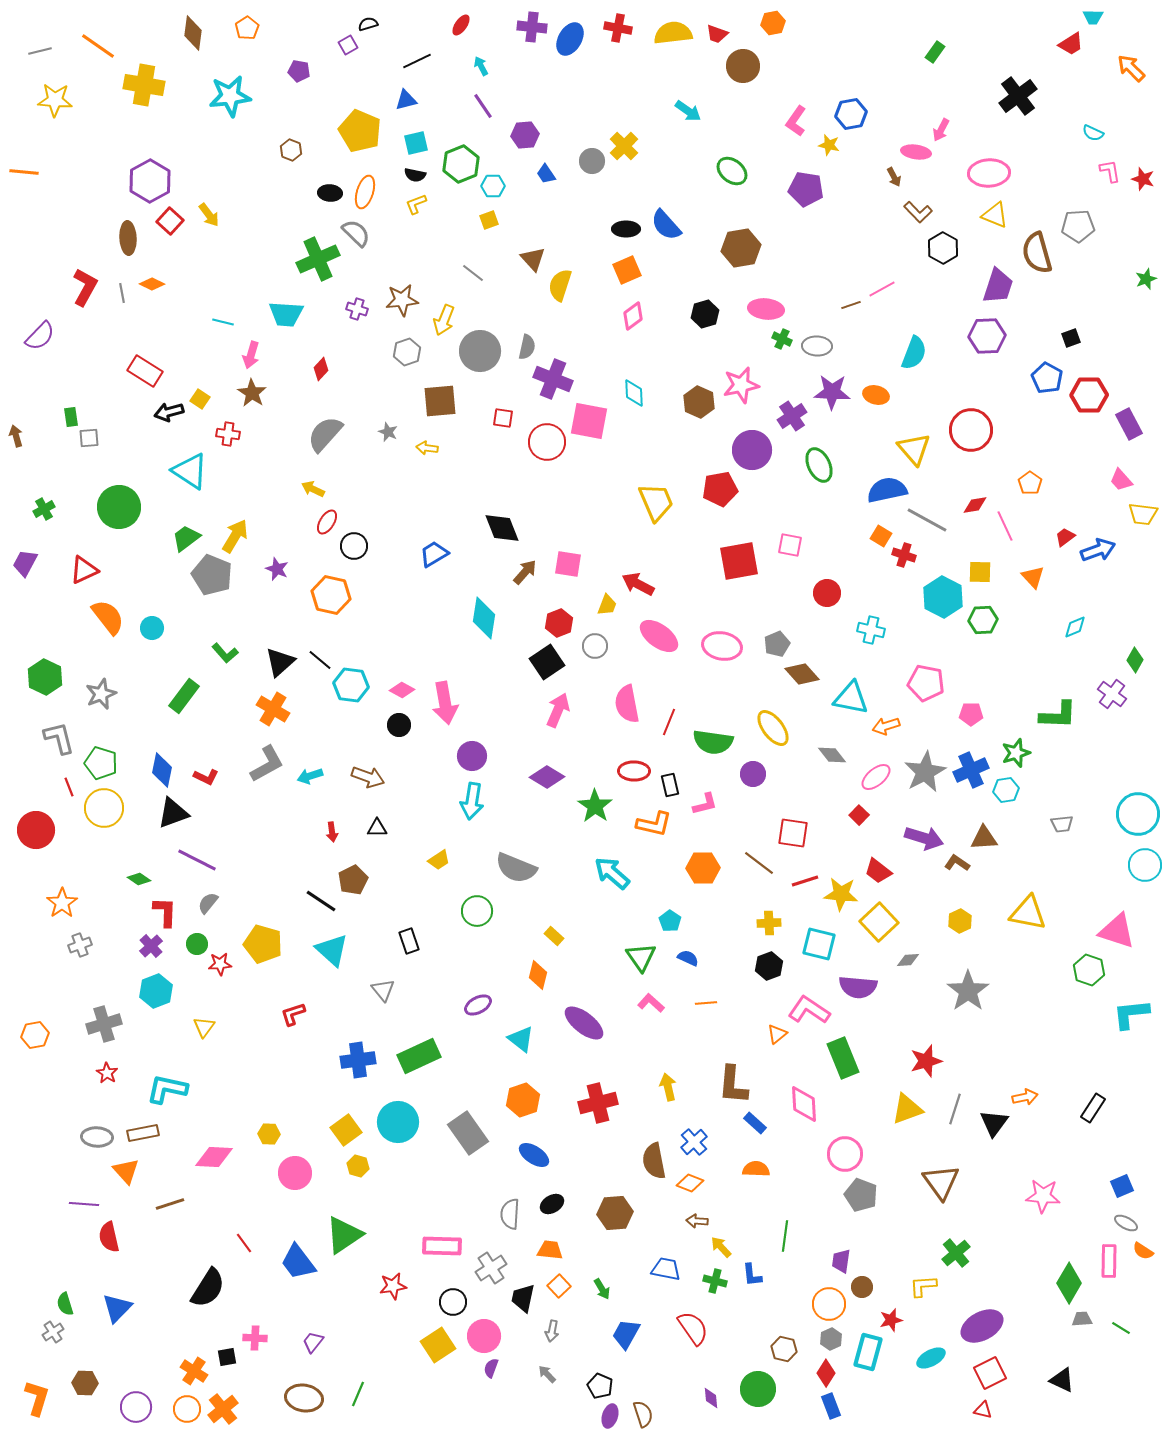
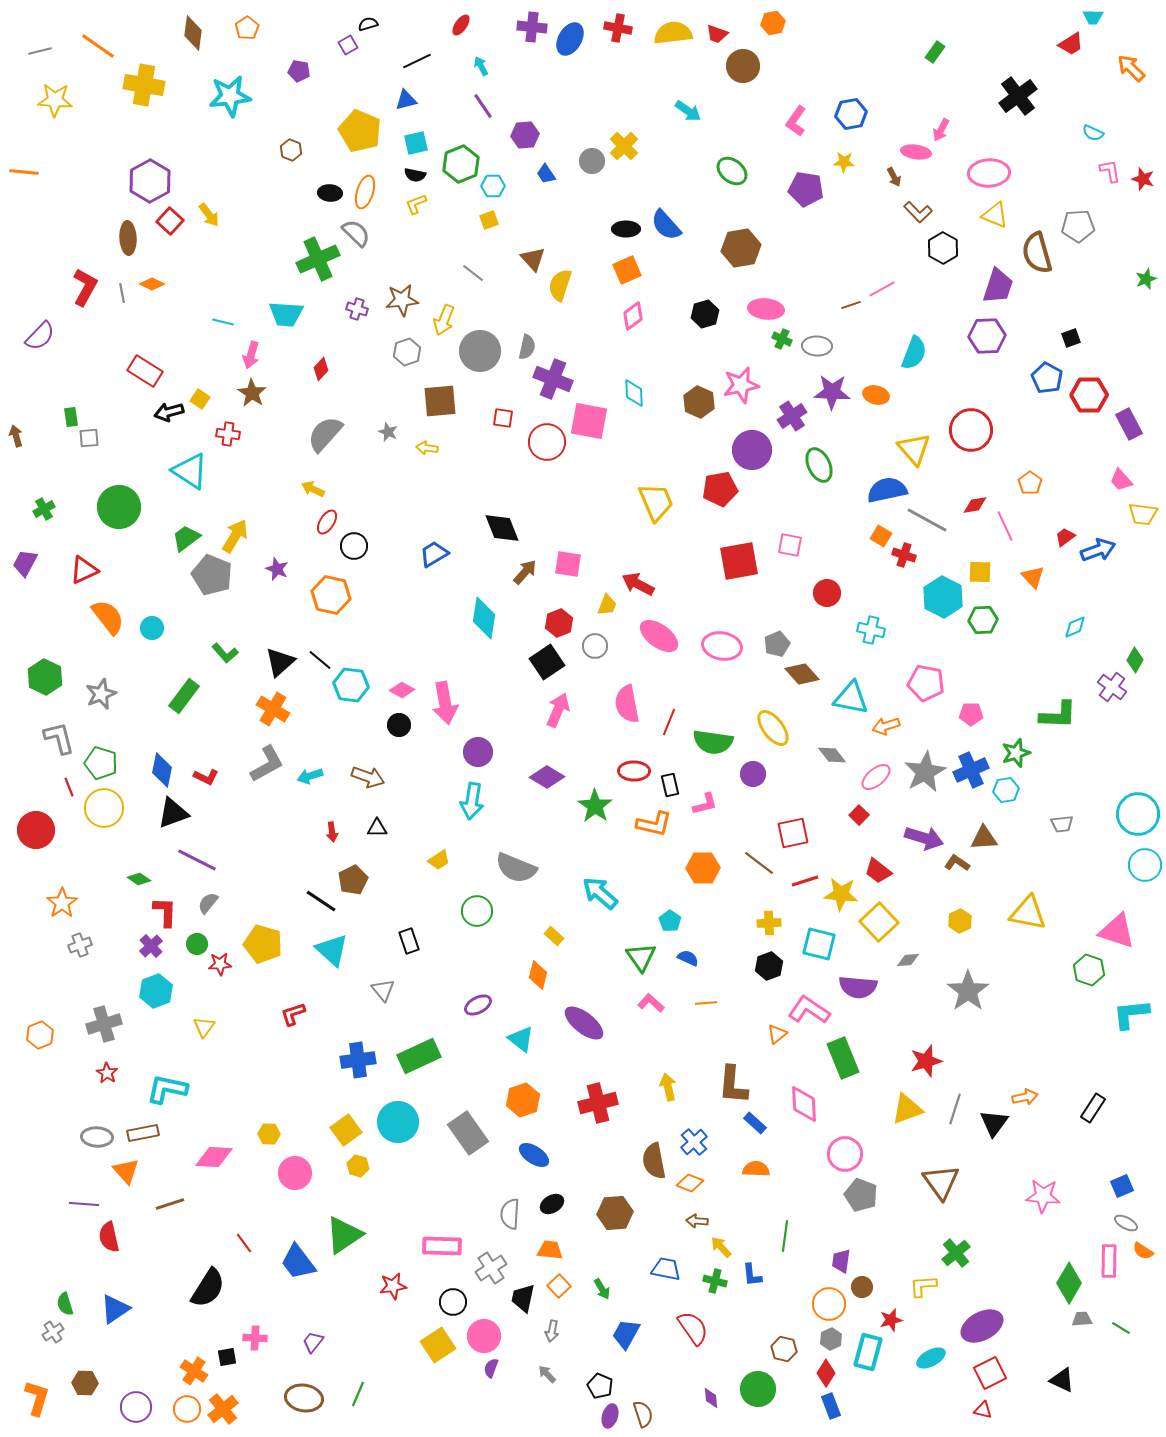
yellow star at (829, 145): moved 15 px right, 17 px down; rotated 10 degrees counterclockwise
purple cross at (1112, 694): moved 7 px up
purple circle at (472, 756): moved 6 px right, 4 px up
red square at (793, 833): rotated 20 degrees counterclockwise
cyan arrow at (612, 873): moved 12 px left, 20 px down
orange hexagon at (35, 1035): moved 5 px right; rotated 12 degrees counterclockwise
blue triangle at (117, 1308): moved 2 px left, 1 px down; rotated 12 degrees clockwise
